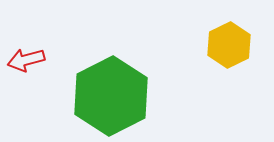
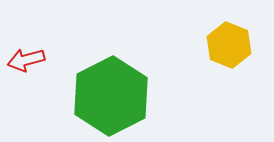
yellow hexagon: rotated 12 degrees counterclockwise
